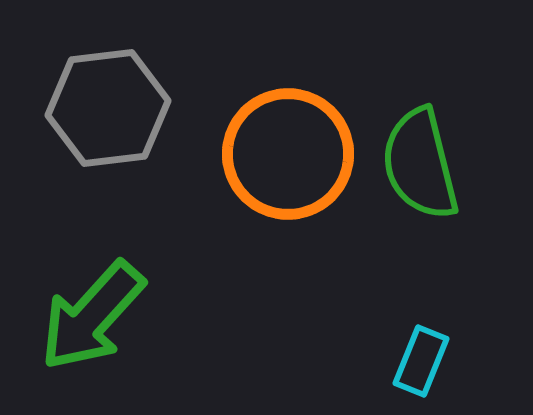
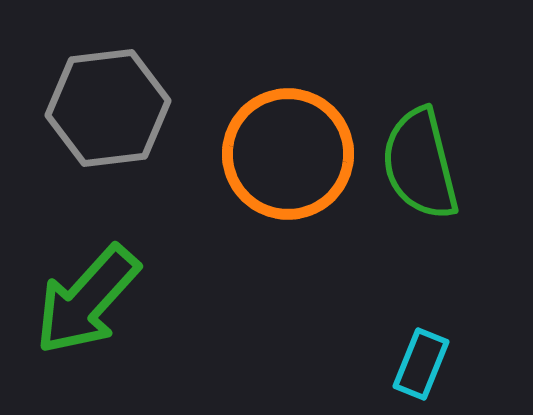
green arrow: moved 5 px left, 16 px up
cyan rectangle: moved 3 px down
